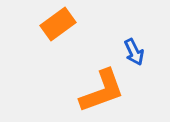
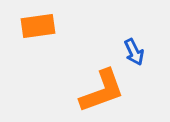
orange rectangle: moved 20 px left, 2 px down; rotated 28 degrees clockwise
